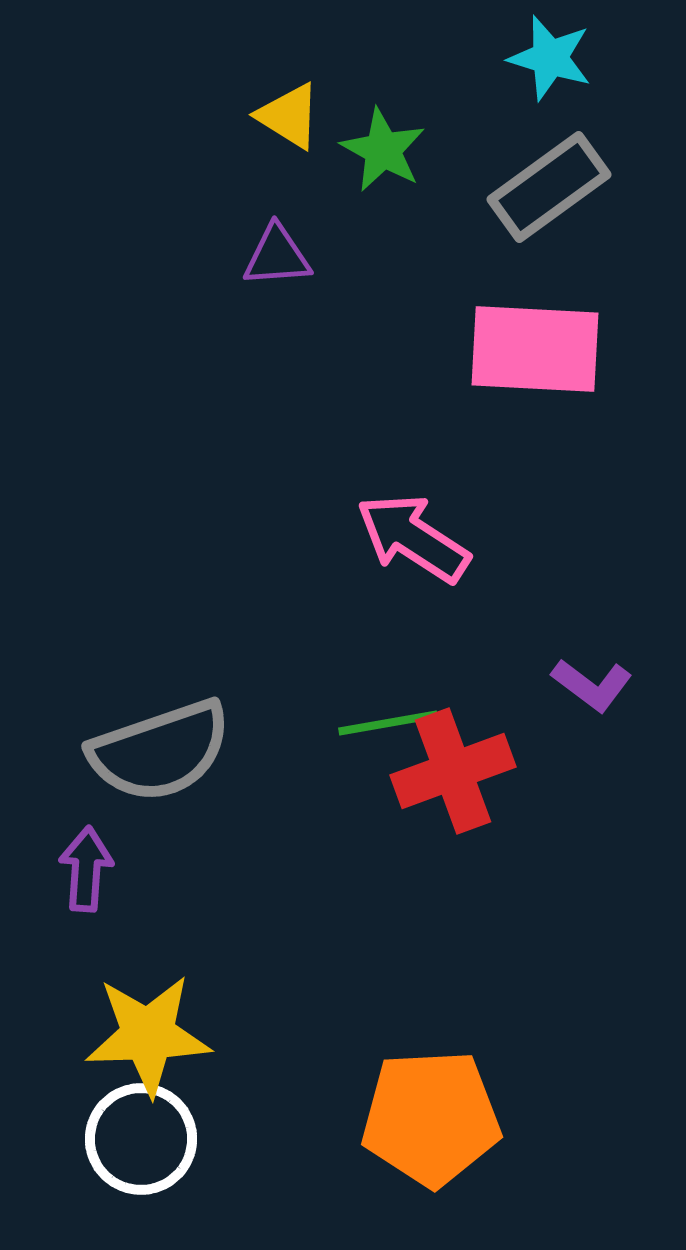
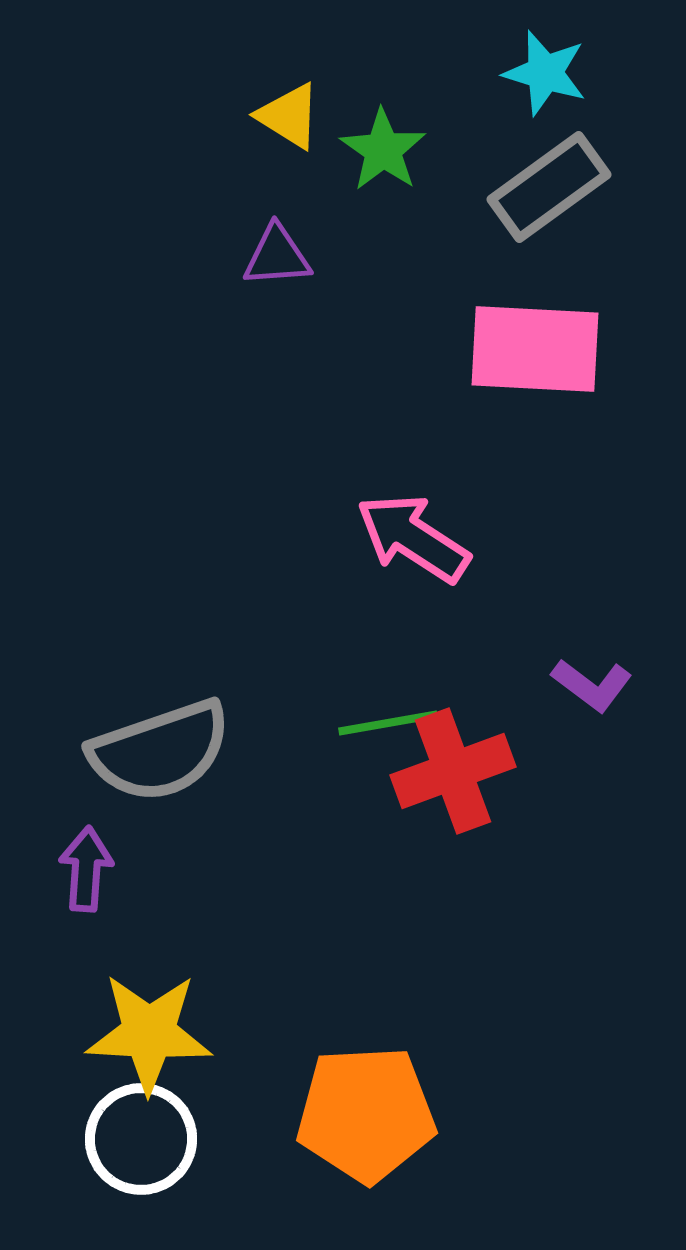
cyan star: moved 5 px left, 15 px down
green star: rotated 6 degrees clockwise
yellow star: moved 1 px right, 2 px up; rotated 5 degrees clockwise
orange pentagon: moved 65 px left, 4 px up
